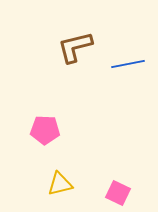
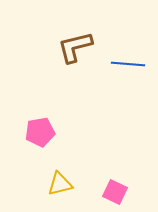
blue line: rotated 16 degrees clockwise
pink pentagon: moved 5 px left, 2 px down; rotated 12 degrees counterclockwise
pink square: moved 3 px left, 1 px up
